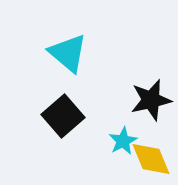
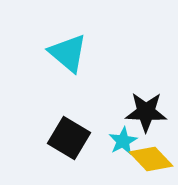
black star: moved 5 px left, 12 px down; rotated 15 degrees clockwise
black square: moved 6 px right, 22 px down; rotated 18 degrees counterclockwise
yellow diamond: rotated 21 degrees counterclockwise
